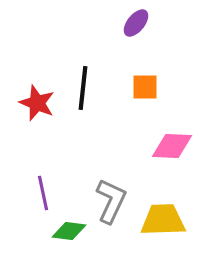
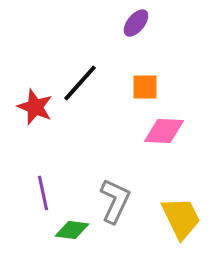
black line: moved 3 px left, 5 px up; rotated 36 degrees clockwise
red star: moved 2 px left, 4 px down
pink diamond: moved 8 px left, 15 px up
gray L-shape: moved 4 px right
yellow trapezoid: moved 18 px right, 2 px up; rotated 66 degrees clockwise
green diamond: moved 3 px right, 1 px up
